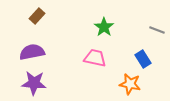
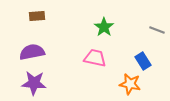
brown rectangle: rotated 42 degrees clockwise
blue rectangle: moved 2 px down
